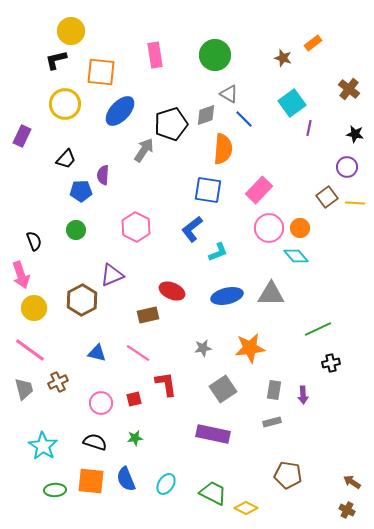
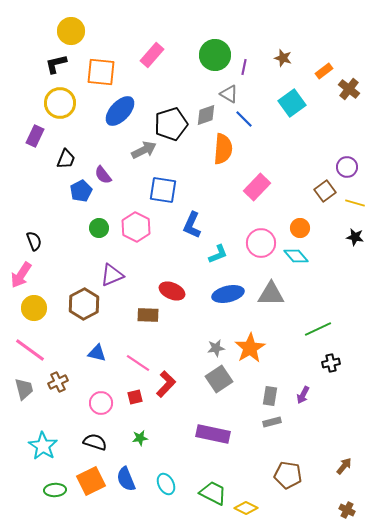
orange rectangle at (313, 43): moved 11 px right, 28 px down
pink rectangle at (155, 55): moved 3 px left; rotated 50 degrees clockwise
black L-shape at (56, 60): moved 4 px down
yellow circle at (65, 104): moved 5 px left, 1 px up
purple line at (309, 128): moved 65 px left, 61 px up
black star at (355, 134): moved 103 px down
purple rectangle at (22, 136): moved 13 px right
gray arrow at (144, 150): rotated 30 degrees clockwise
black trapezoid at (66, 159): rotated 20 degrees counterclockwise
purple semicircle at (103, 175): rotated 42 degrees counterclockwise
blue square at (208, 190): moved 45 px left
pink rectangle at (259, 190): moved 2 px left, 3 px up
blue pentagon at (81, 191): rotated 25 degrees counterclockwise
brown square at (327, 197): moved 2 px left, 6 px up
yellow line at (355, 203): rotated 12 degrees clockwise
pink circle at (269, 228): moved 8 px left, 15 px down
blue L-shape at (192, 229): moved 4 px up; rotated 28 degrees counterclockwise
green circle at (76, 230): moved 23 px right, 2 px up
cyan L-shape at (218, 252): moved 2 px down
pink arrow at (21, 275): rotated 52 degrees clockwise
blue ellipse at (227, 296): moved 1 px right, 2 px up
brown hexagon at (82, 300): moved 2 px right, 4 px down
brown rectangle at (148, 315): rotated 15 degrees clockwise
gray star at (203, 348): moved 13 px right
orange star at (250, 348): rotated 24 degrees counterclockwise
pink line at (138, 353): moved 10 px down
red L-shape at (166, 384): rotated 52 degrees clockwise
gray square at (223, 389): moved 4 px left, 10 px up
gray rectangle at (274, 390): moved 4 px left, 6 px down
purple arrow at (303, 395): rotated 30 degrees clockwise
red square at (134, 399): moved 1 px right, 2 px up
green star at (135, 438): moved 5 px right
orange square at (91, 481): rotated 32 degrees counterclockwise
brown arrow at (352, 482): moved 8 px left, 16 px up; rotated 96 degrees clockwise
cyan ellipse at (166, 484): rotated 60 degrees counterclockwise
